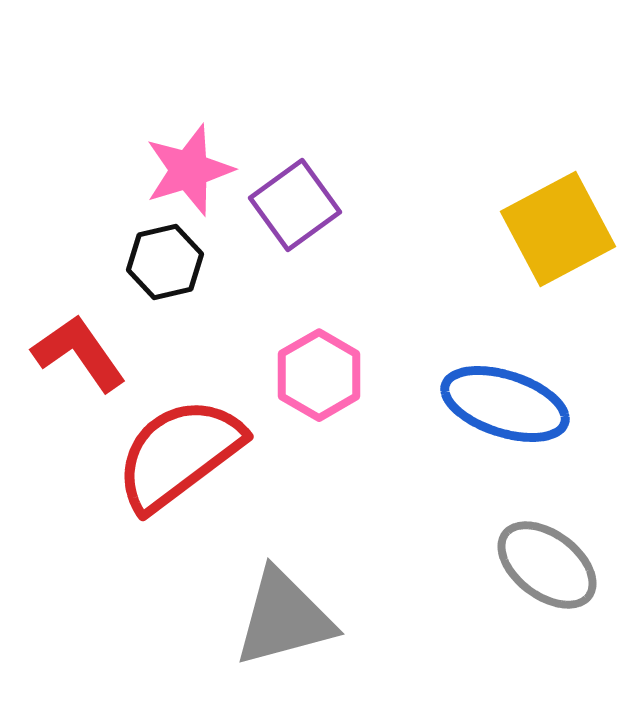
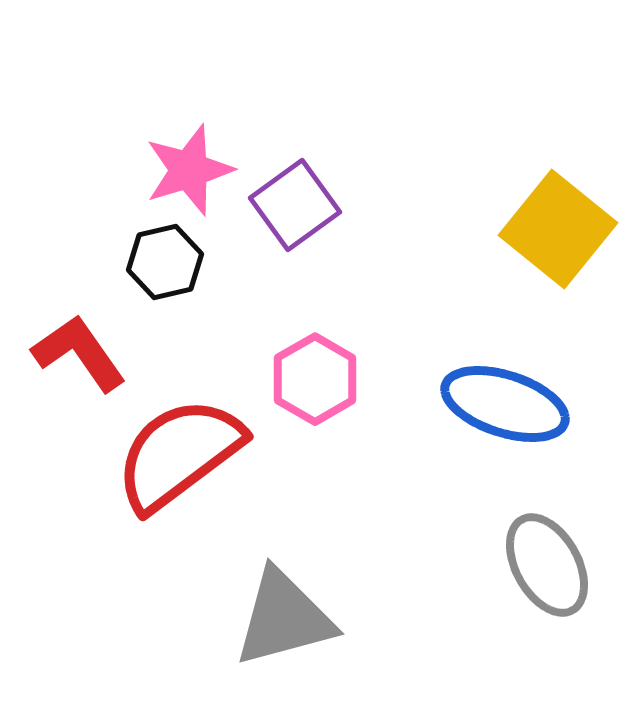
yellow square: rotated 23 degrees counterclockwise
pink hexagon: moved 4 px left, 4 px down
gray ellipse: rotated 24 degrees clockwise
